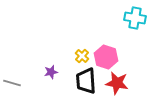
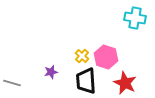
red star: moved 8 px right; rotated 15 degrees clockwise
